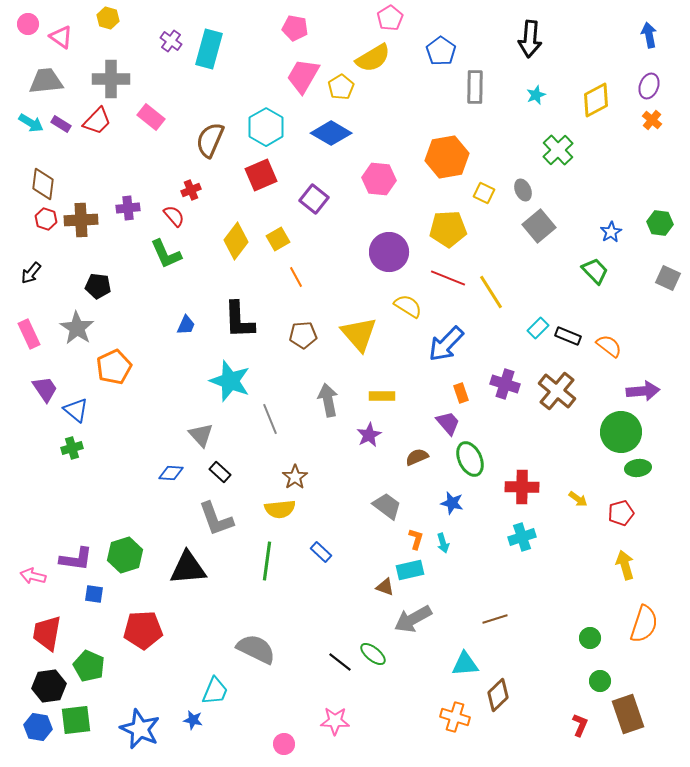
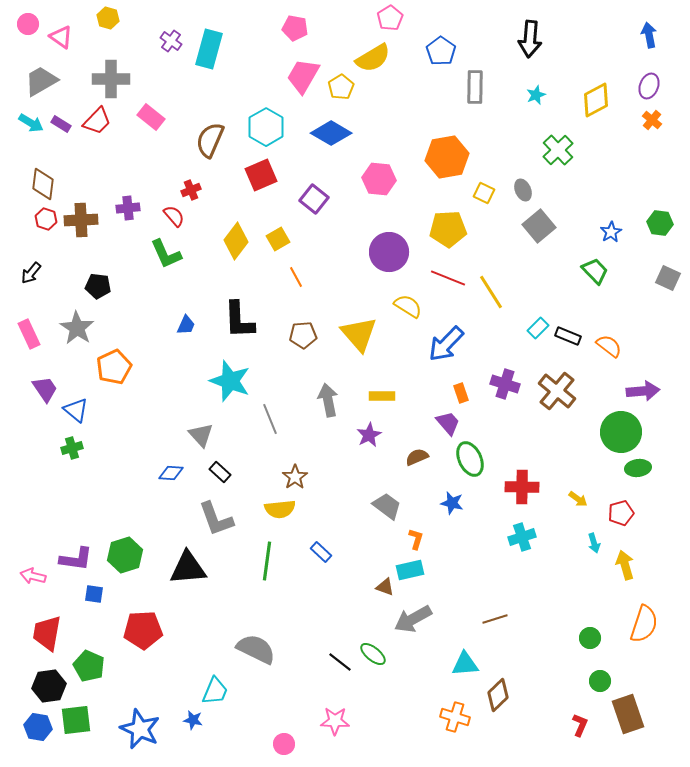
gray trapezoid at (46, 81): moved 5 px left; rotated 24 degrees counterclockwise
cyan arrow at (443, 543): moved 151 px right
